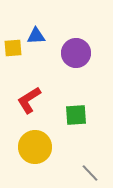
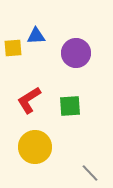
green square: moved 6 px left, 9 px up
